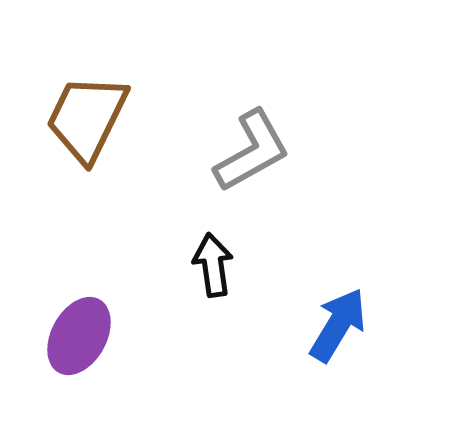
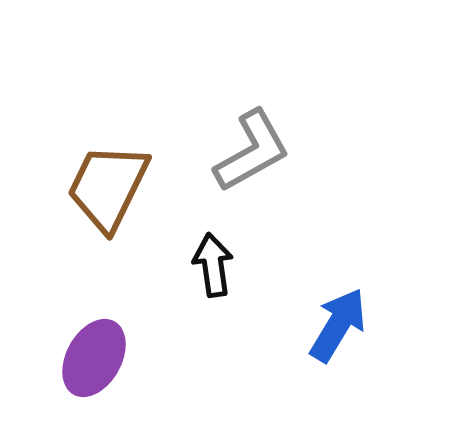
brown trapezoid: moved 21 px right, 69 px down
purple ellipse: moved 15 px right, 22 px down
